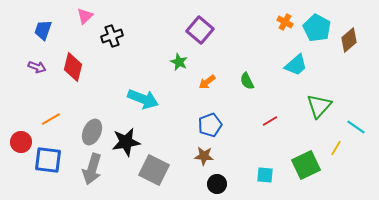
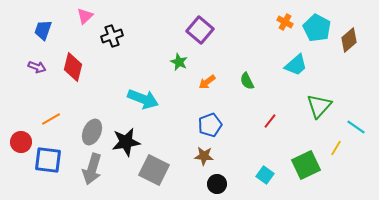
red line: rotated 21 degrees counterclockwise
cyan square: rotated 30 degrees clockwise
